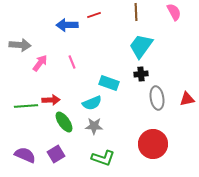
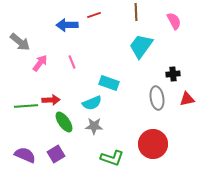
pink semicircle: moved 9 px down
gray arrow: moved 3 px up; rotated 35 degrees clockwise
black cross: moved 32 px right
green L-shape: moved 9 px right
